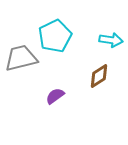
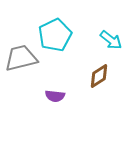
cyan pentagon: moved 1 px up
cyan arrow: rotated 30 degrees clockwise
purple semicircle: rotated 138 degrees counterclockwise
